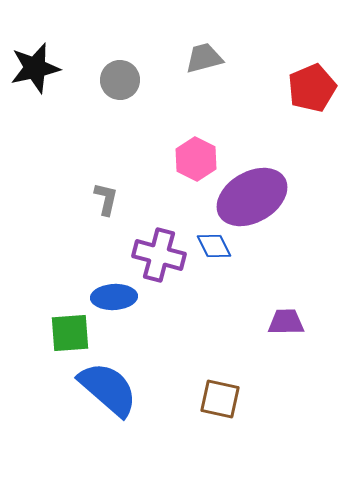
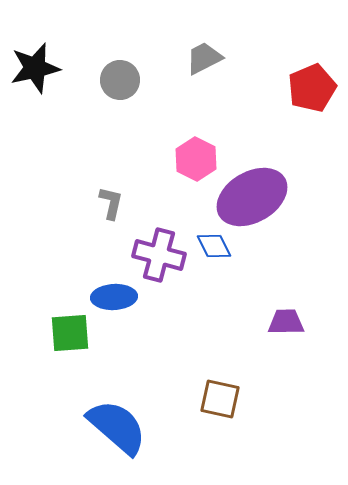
gray trapezoid: rotated 12 degrees counterclockwise
gray L-shape: moved 5 px right, 4 px down
blue semicircle: moved 9 px right, 38 px down
